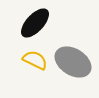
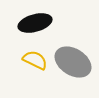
black ellipse: rotated 32 degrees clockwise
